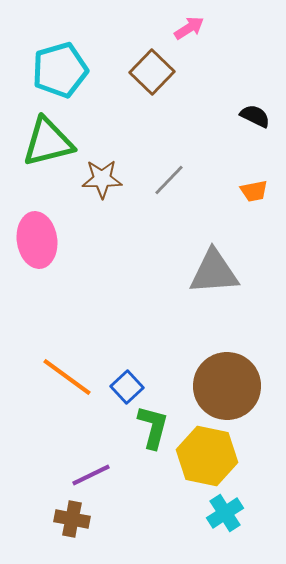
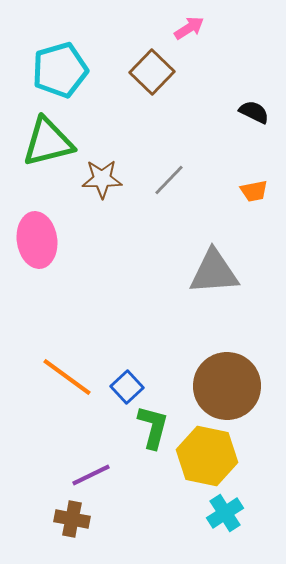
black semicircle: moved 1 px left, 4 px up
